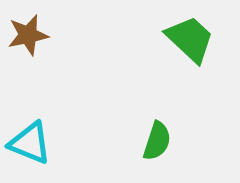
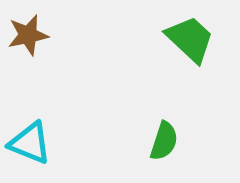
green semicircle: moved 7 px right
